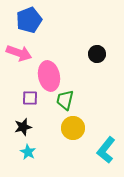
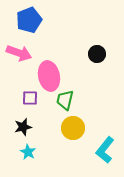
cyan L-shape: moved 1 px left
